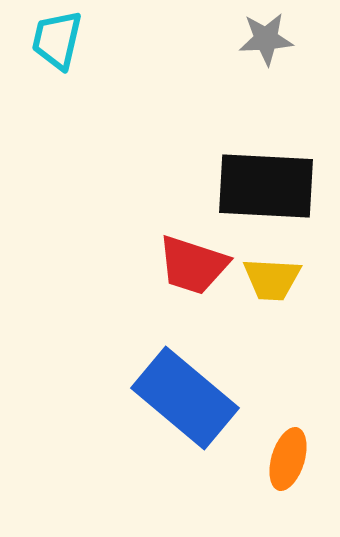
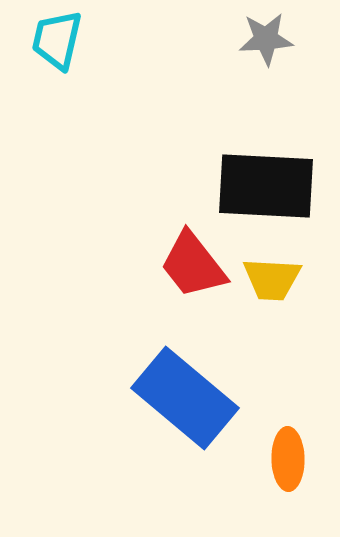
red trapezoid: rotated 34 degrees clockwise
orange ellipse: rotated 18 degrees counterclockwise
